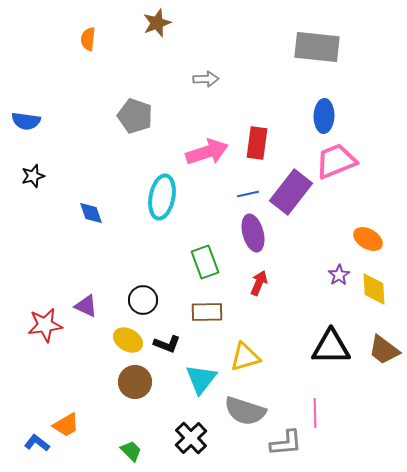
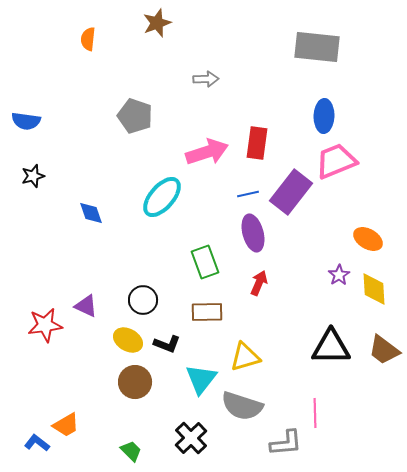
cyan ellipse: rotated 30 degrees clockwise
gray semicircle: moved 3 px left, 5 px up
